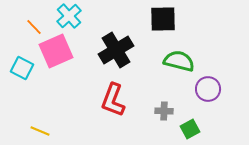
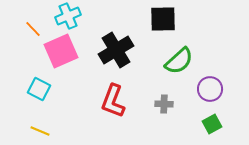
cyan cross: moved 1 px left; rotated 20 degrees clockwise
orange line: moved 1 px left, 2 px down
pink square: moved 5 px right
green semicircle: rotated 124 degrees clockwise
cyan square: moved 17 px right, 21 px down
purple circle: moved 2 px right
red L-shape: moved 1 px down
gray cross: moved 7 px up
green square: moved 22 px right, 5 px up
